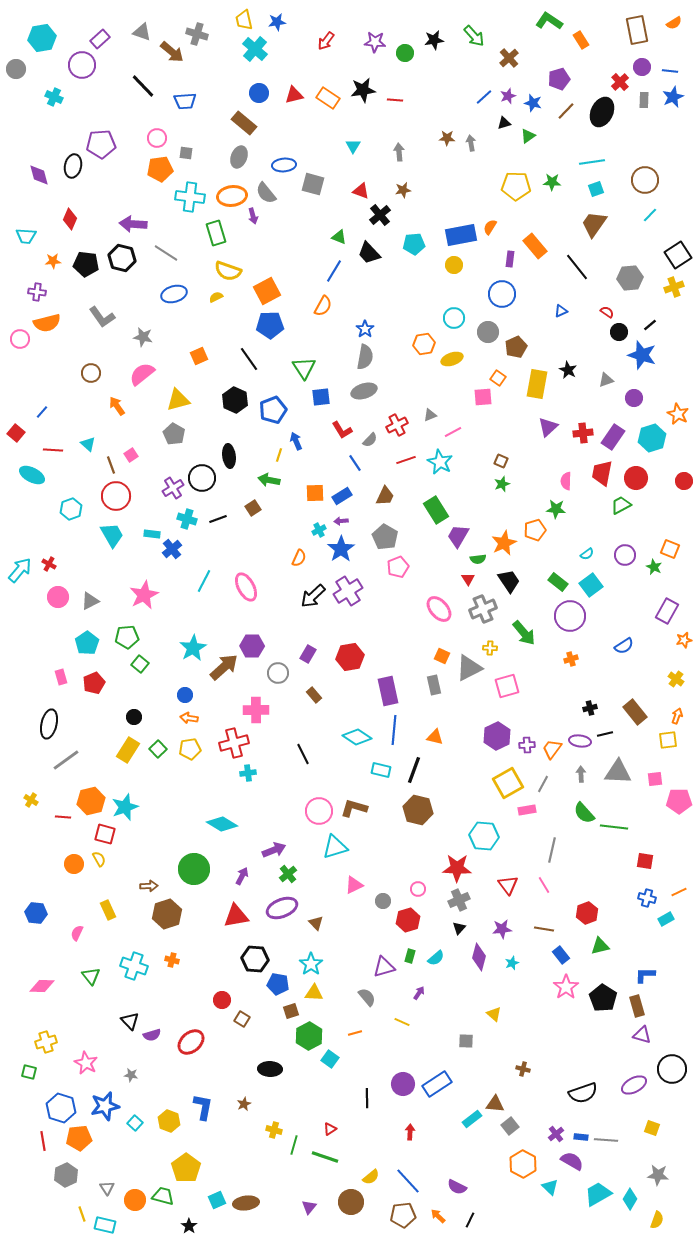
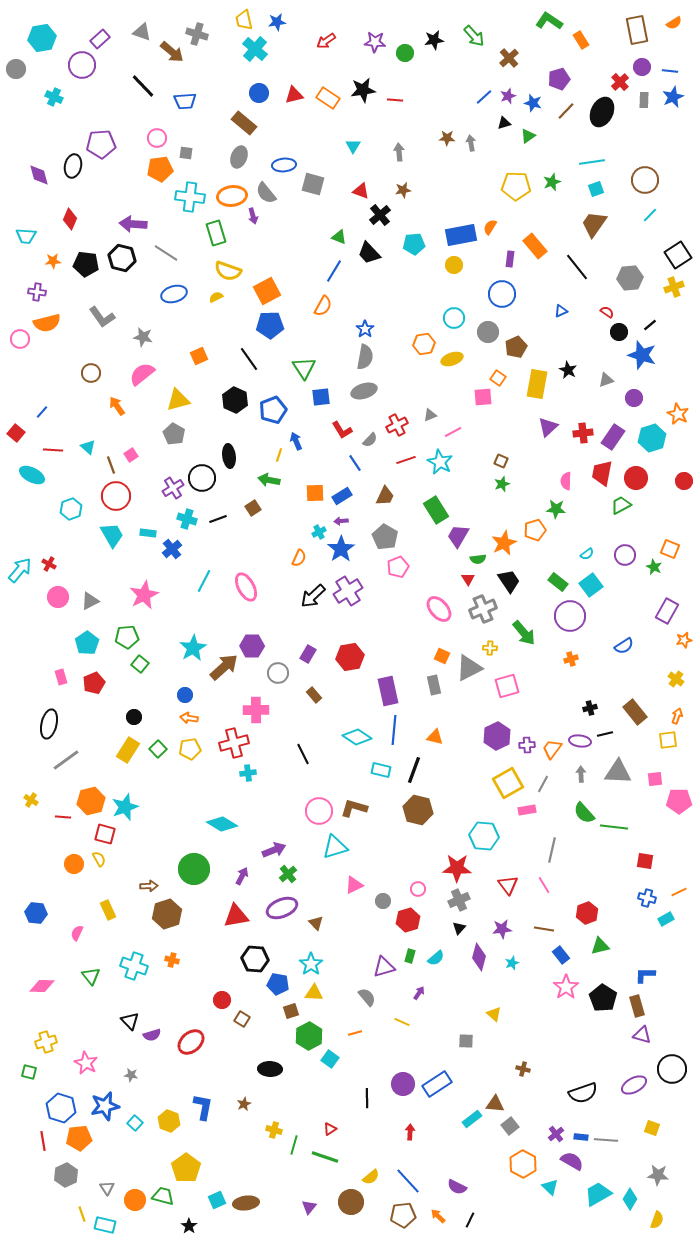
red arrow at (326, 41): rotated 18 degrees clockwise
green star at (552, 182): rotated 24 degrees counterclockwise
cyan triangle at (88, 444): moved 3 px down
cyan cross at (319, 530): moved 2 px down
cyan rectangle at (152, 534): moved 4 px left, 1 px up
